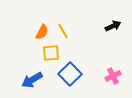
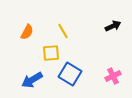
orange semicircle: moved 15 px left
blue square: rotated 15 degrees counterclockwise
